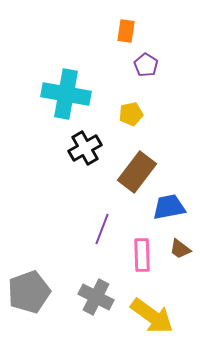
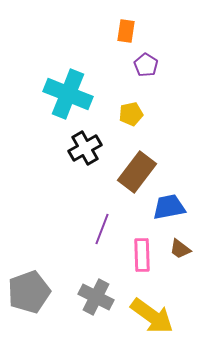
cyan cross: moved 2 px right; rotated 12 degrees clockwise
